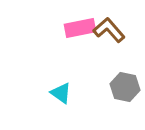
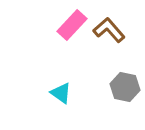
pink rectangle: moved 8 px left, 3 px up; rotated 36 degrees counterclockwise
